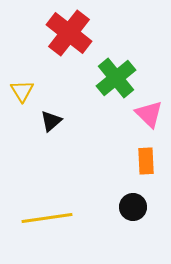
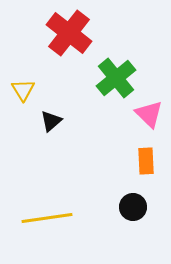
yellow triangle: moved 1 px right, 1 px up
